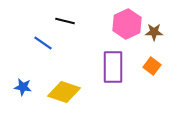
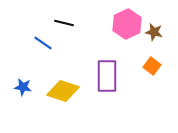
black line: moved 1 px left, 2 px down
brown star: rotated 12 degrees clockwise
purple rectangle: moved 6 px left, 9 px down
yellow diamond: moved 1 px left, 1 px up
